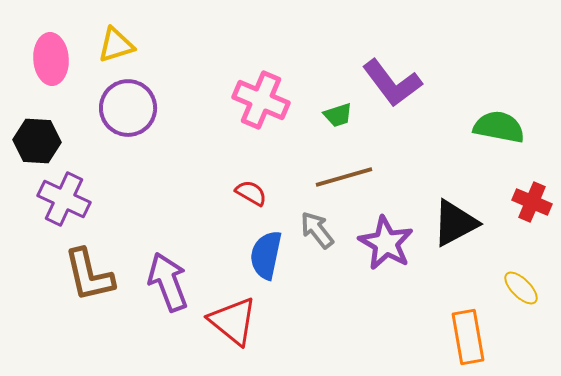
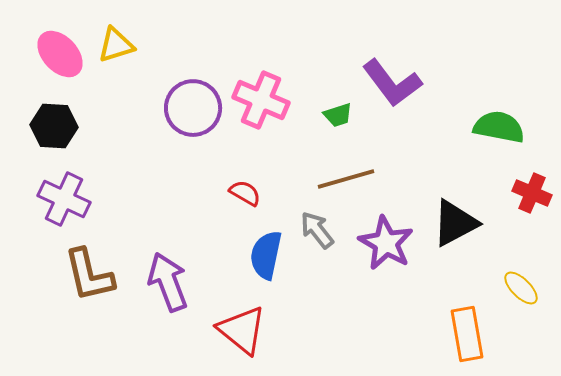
pink ellipse: moved 9 px right, 5 px up; rotated 39 degrees counterclockwise
purple circle: moved 65 px right
black hexagon: moved 17 px right, 15 px up
brown line: moved 2 px right, 2 px down
red semicircle: moved 6 px left
red cross: moved 9 px up
red triangle: moved 9 px right, 9 px down
orange rectangle: moved 1 px left, 3 px up
